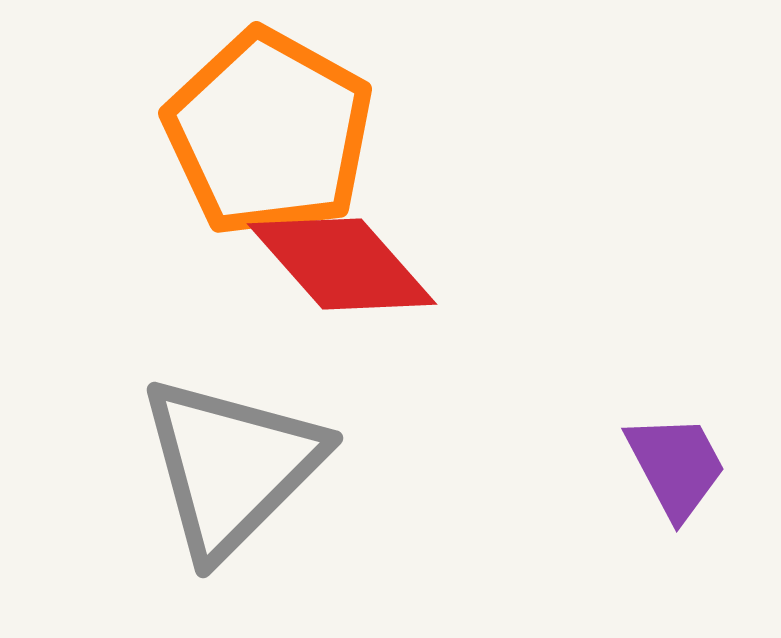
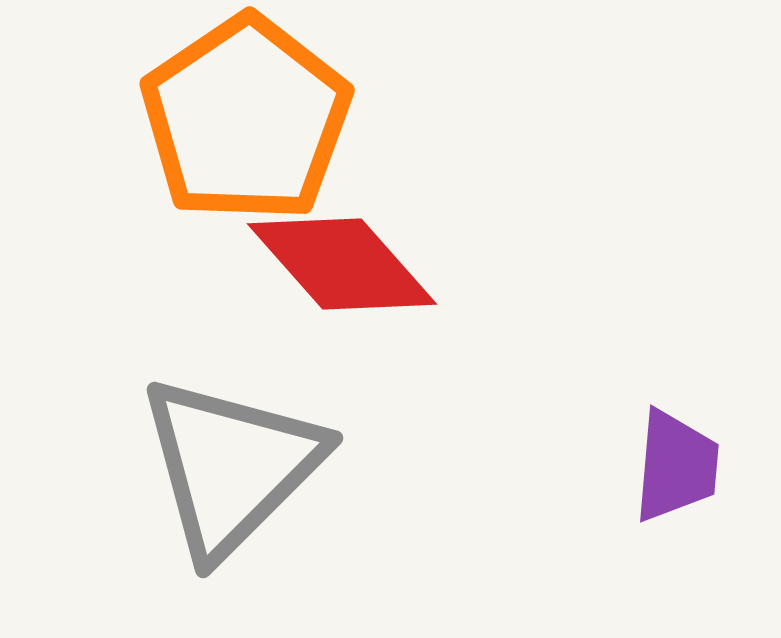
orange pentagon: moved 23 px left, 14 px up; rotated 9 degrees clockwise
purple trapezoid: rotated 33 degrees clockwise
